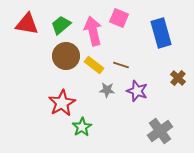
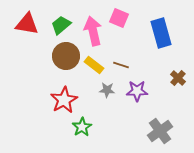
purple star: rotated 20 degrees counterclockwise
red star: moved 2 px right, 3 px up
